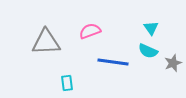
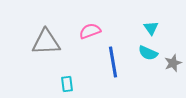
cyan semicircle: moved 2 px down
blue line: rotated 72 degrees clockwise
cyan rectangle: moved 1 px down
